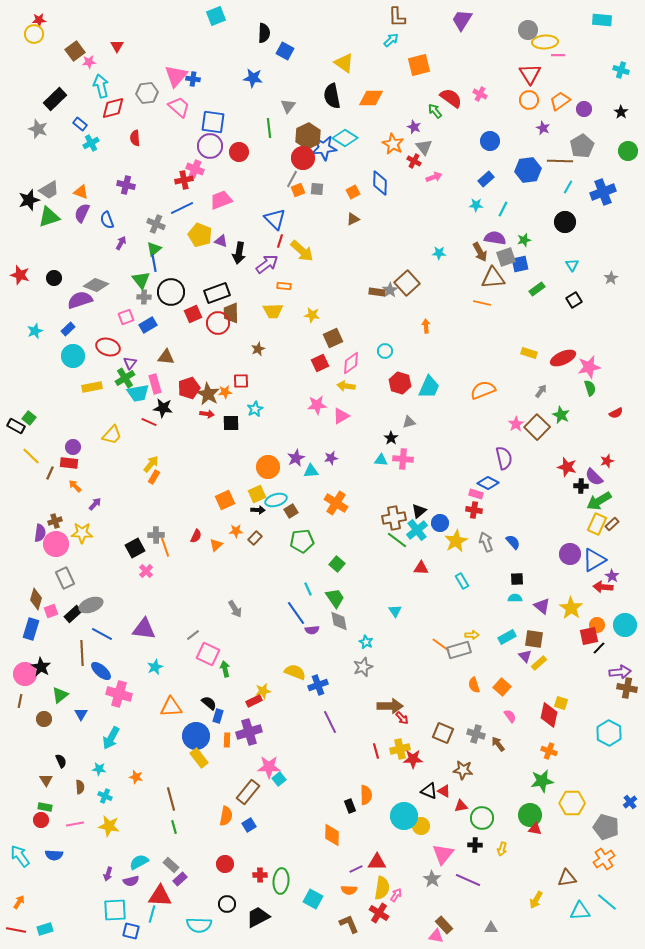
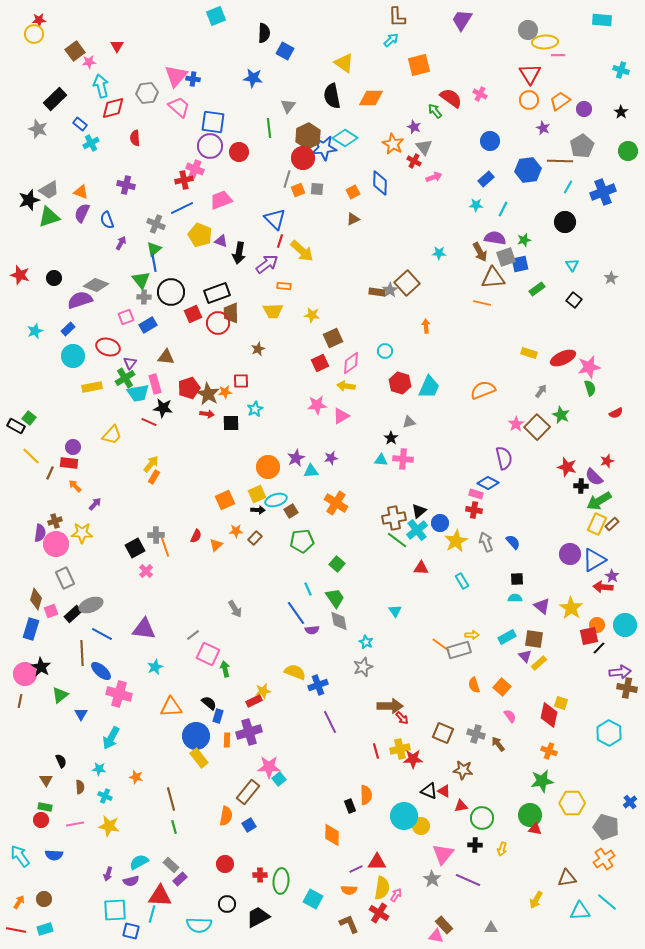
gray line at (292, 179): moved 5 px left; rotated 12 degrees counterclockwise
black square at (574, 300): rotated 21 degrees counterclockwise
brown circle at (44, 719): moved 180 px down
